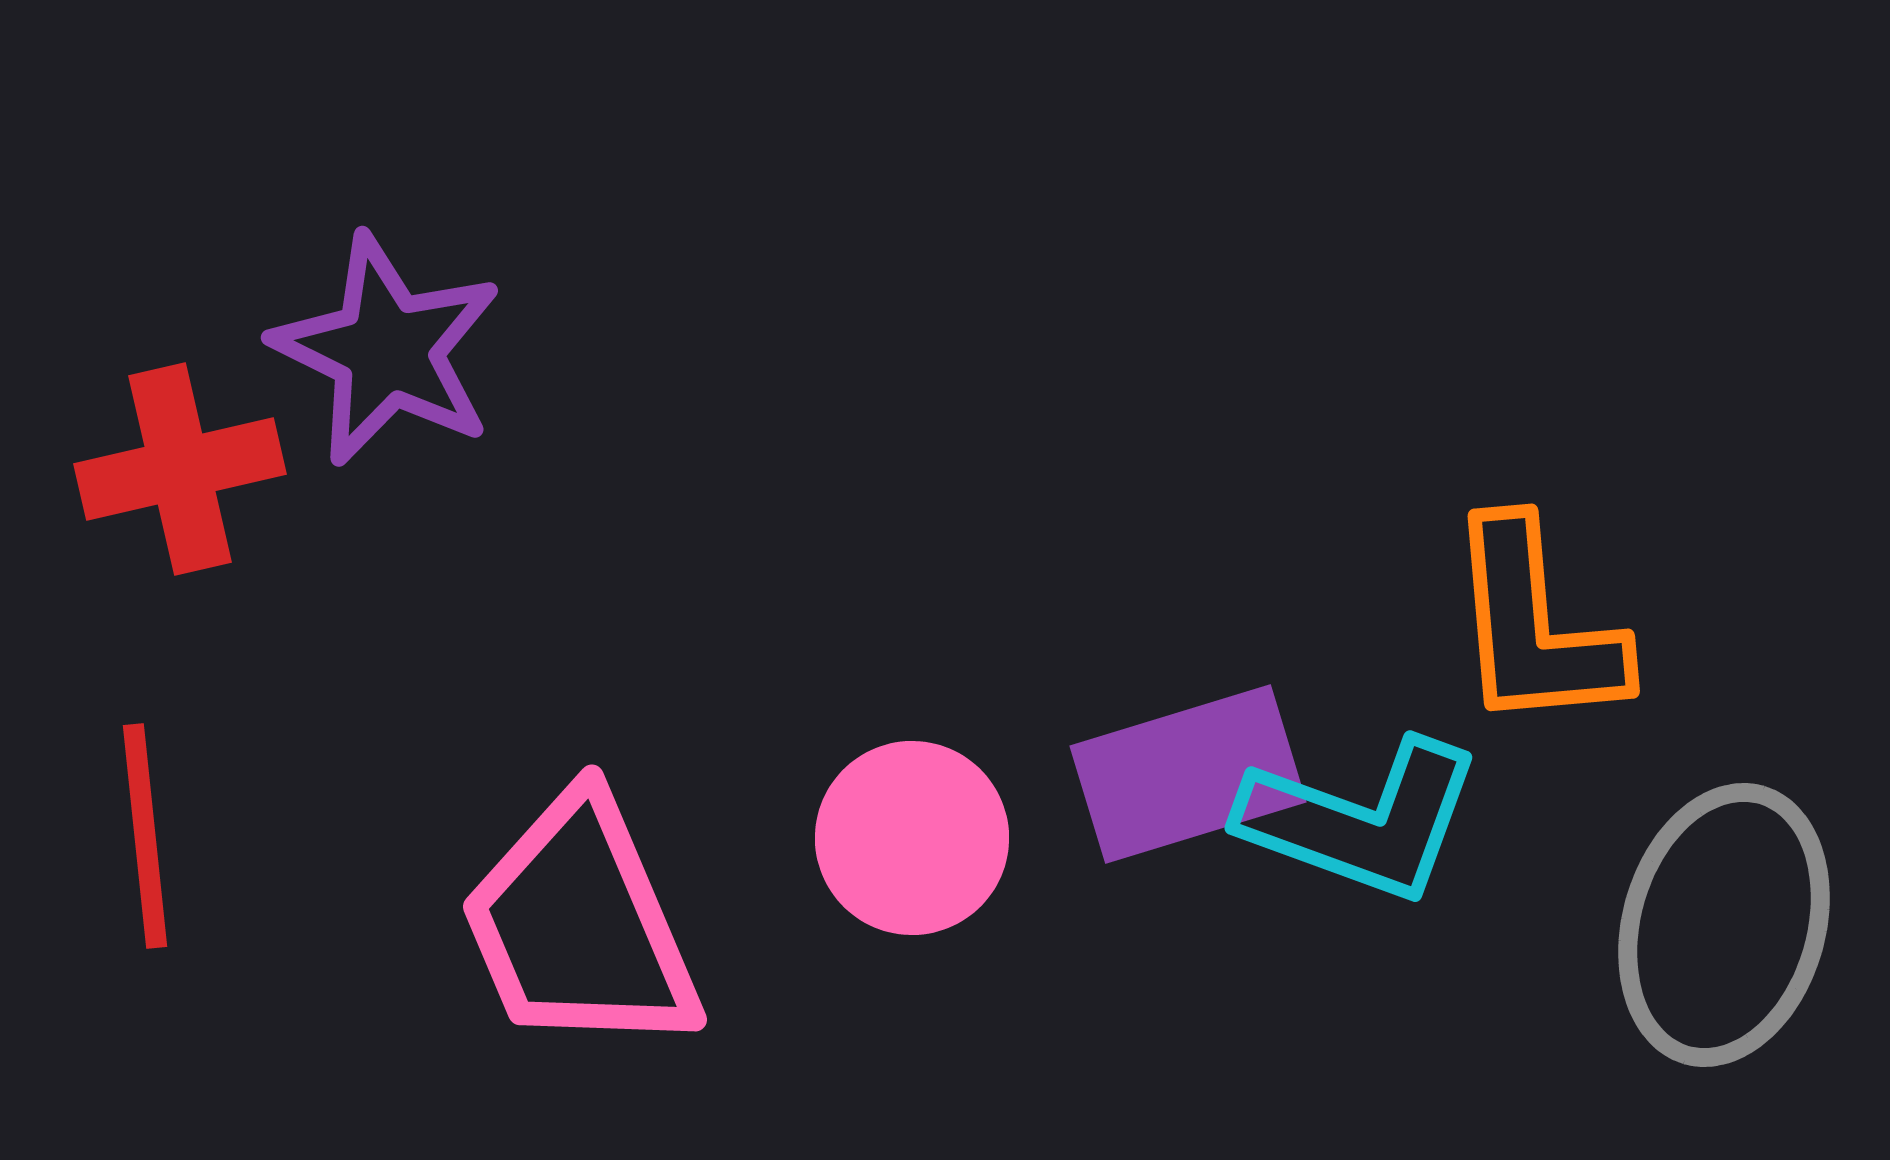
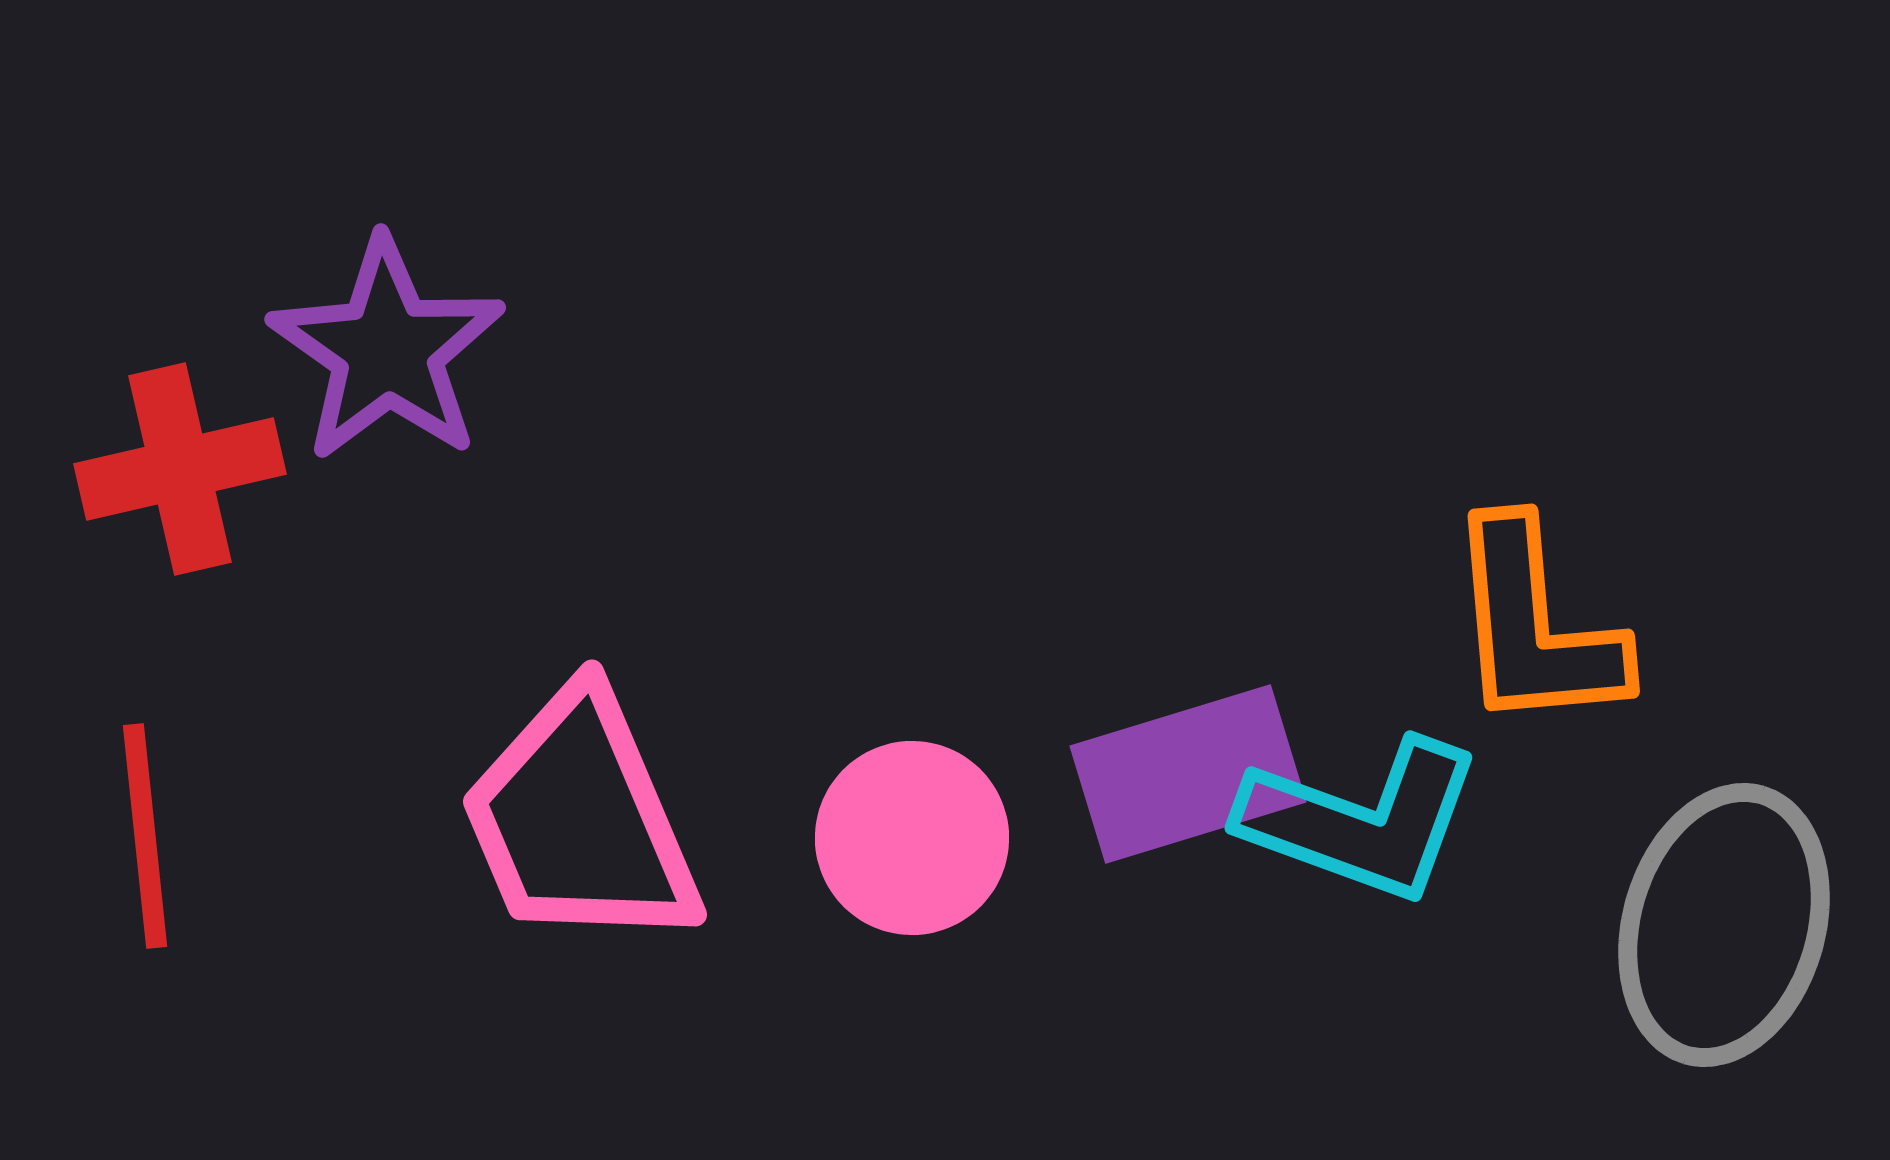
purple star: rotated 9 degrees clockwise
pink trapezoid: moved 105 px up
